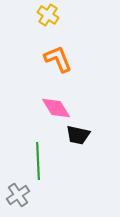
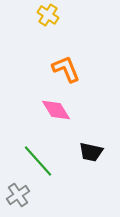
orange L-shape: moved 8 px right, 10 px down
pink diamond: moved 2 px down
black trapezoid: moved 13 px right, 17 px down
green line: rotated 39 degrees counterclockwise
